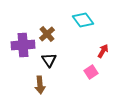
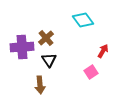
brown cross: moved 1 px left, 4 px down
purple cross: moved 1 px left, 2 px down
